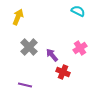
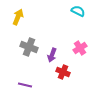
gray cross: rotated 24 degrees counterclockwise
purple arrow: rotated 120 degrees counterclockwise
